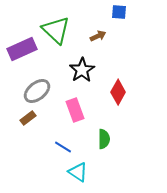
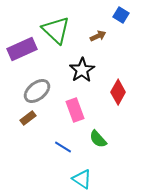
blue square: moved 2 px right, 3 px down; rotated 28 degrees clockwise
green semicircle: moved 6 px left; rotated 138 degrees clockwise
cyan triangle: moved 4 px right, 7 px down
